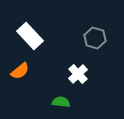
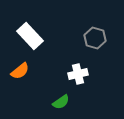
white cross: rotated 30 degrees clockwise
green semicircle: rotated 138 degrees clockwise
